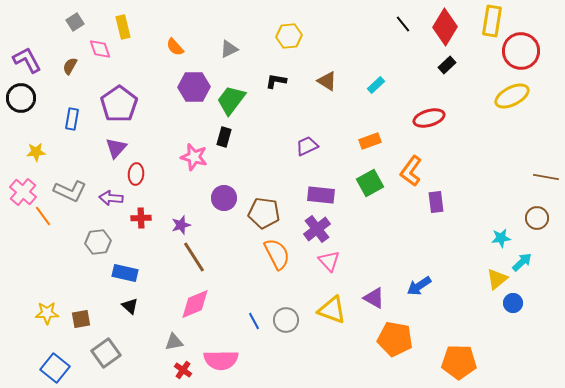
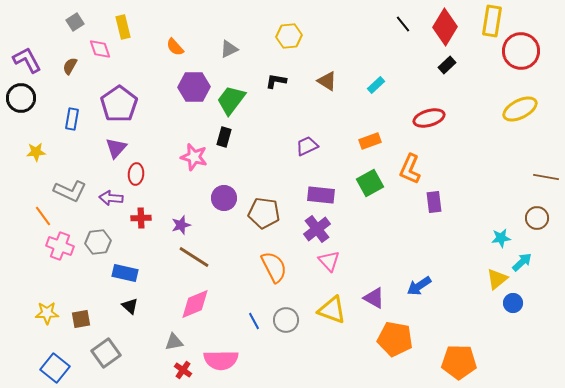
yellow ellipse at (512, 96): moved 8 px right, 13 px down
orange L-shape at (411, 171): moved 1 px left, 2 px up; rotated 12 degrees counterclockwise
pink cross at (23, 192): moved 37 px right, 54 px down; rotated 20 degrees counterclockwise
purple rectangle at (436, 202): moved 2 px left
orange semicircle at (277, 254): moved 3 px left, 13 px down
brown line at (194, 257): rotated 24 degrees counterclockwise
